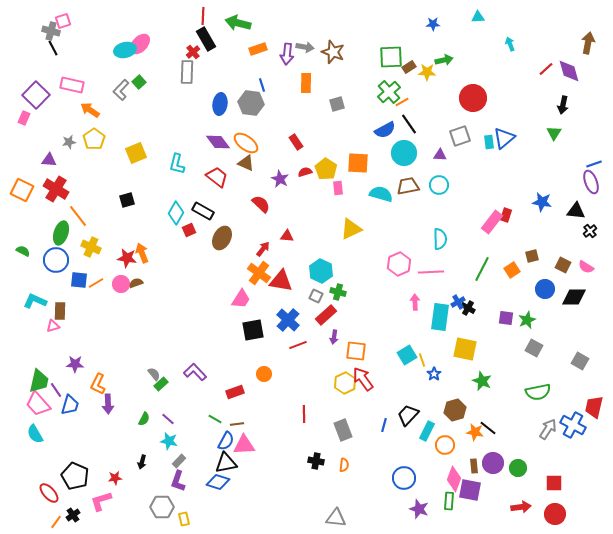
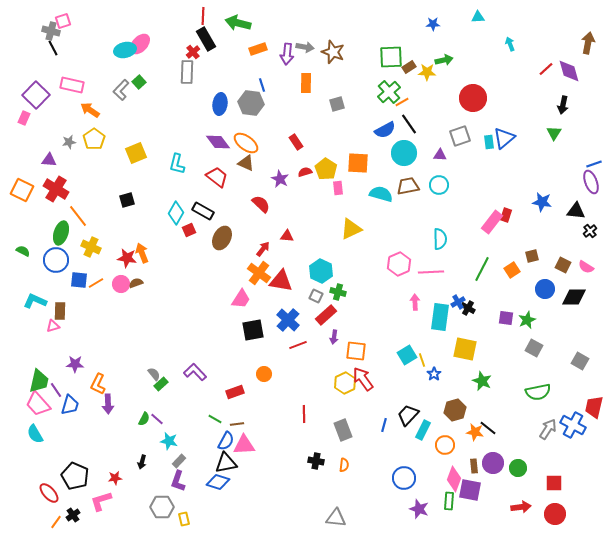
purple line at (168, 419): moved 11 px left
cyan rectangle at (427, 431): moved 4 px left, 1 px up
